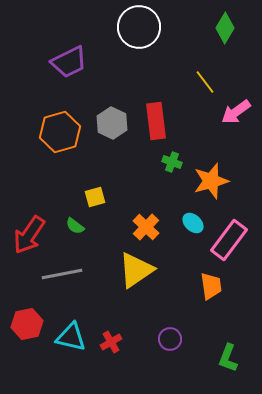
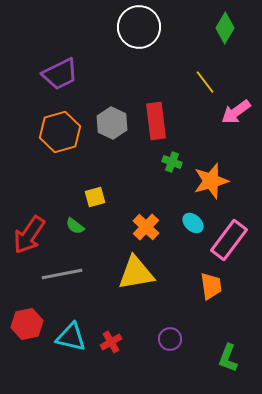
purple trapezoid: moved 9 px left, 12 px down
yellow triangle: moved 3 px down; rotated 24 degrees clockwise
